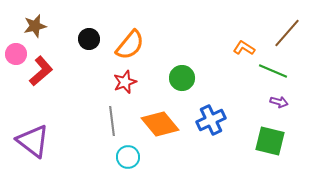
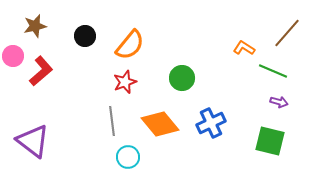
black circle: moved 4 px left, 3 px up
pink circle: moved 3 px left, 2 px down
blue cross: moved 3 px down
